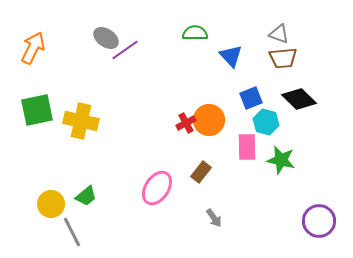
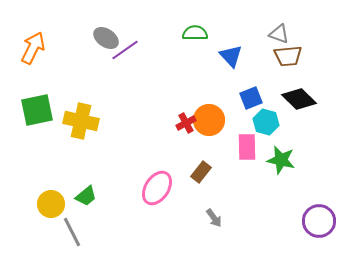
brown trapezoid: moved 5 px right, 2 px up
